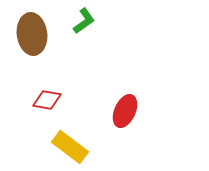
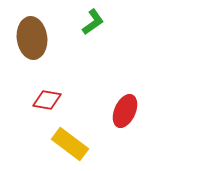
green L-shape: moved 9 px right, 1 px down
brown ellipse: moved 4 px down
yellow rectangle: moved 3 px up
